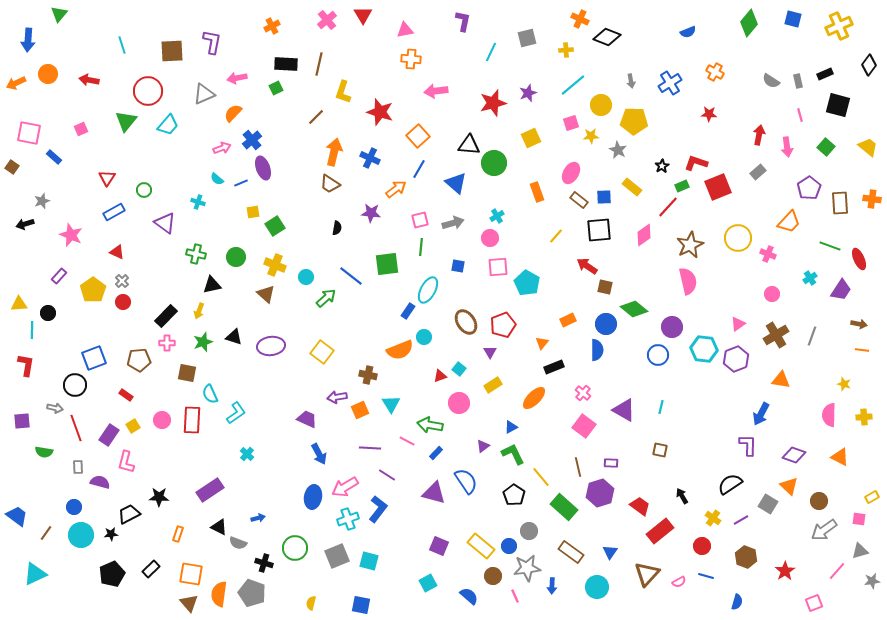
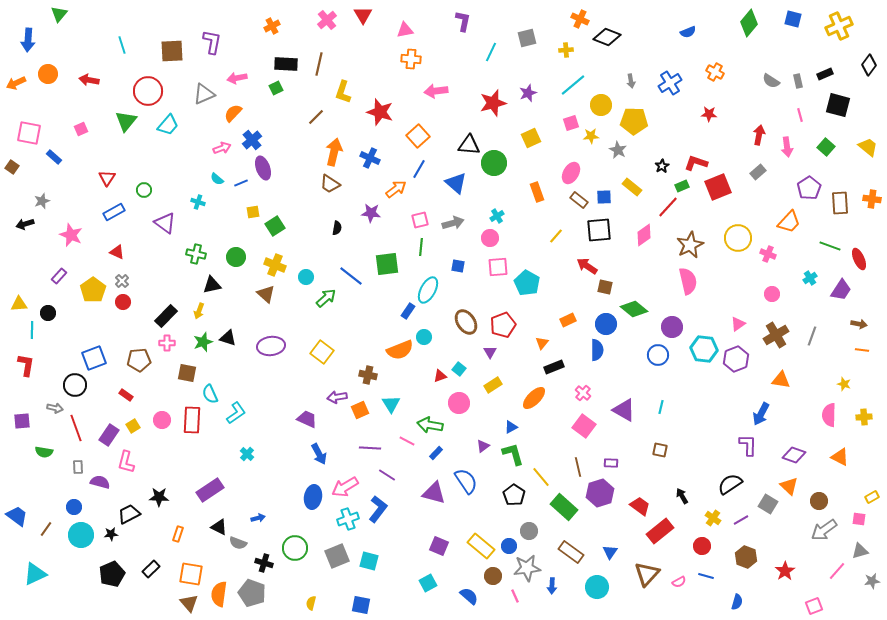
black triangle at (234, 337): moved 6 px left, 1 px down
green L-shape at (513, 454): rotated 10 degrees clockwise
brown line at (46, 533): moved 4 px up
pink square at (814, 603): moved 3 px down
